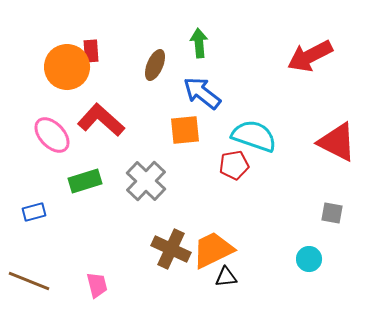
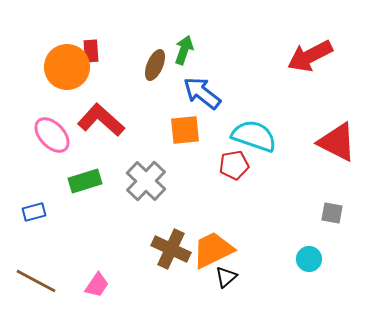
green arrow: moved 15 px left, 7 px down; rotated 24 degrees clockwise
black triangle: rotated 35 degrees counterclockwise
brown line: moved 7 px right; rotated 6 degrees clockwise
pink trapezoid: rotated 48 degrees clockwise
